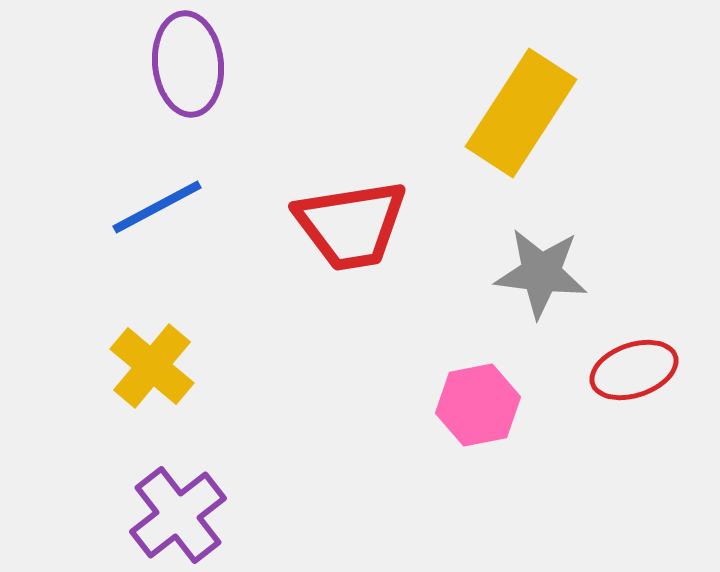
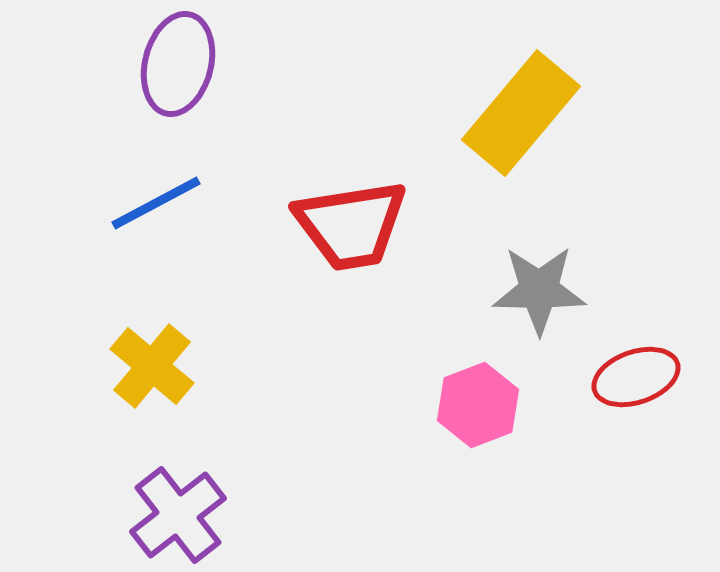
purple ellipse: moved 10 px left; rotated 20 degrees clockwise
yellow rectangle: rotated 7 degrees clockwise
blue line: moved 1 px left, 4 px up
gray star: moved 2 px left, 17 px down; rotated 6 degrees counterclockwise
red ellipse: moved 2 px right, 7 px down
pink hexagon: rotated 10 degrees counterclockwise
